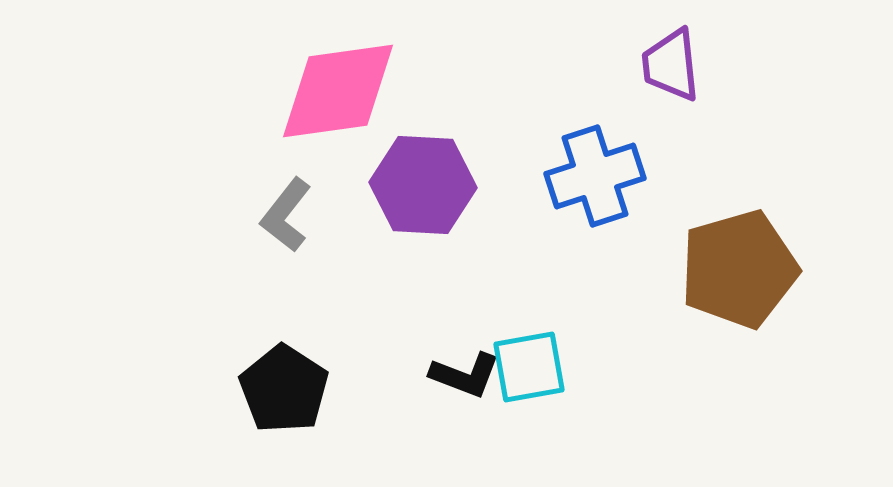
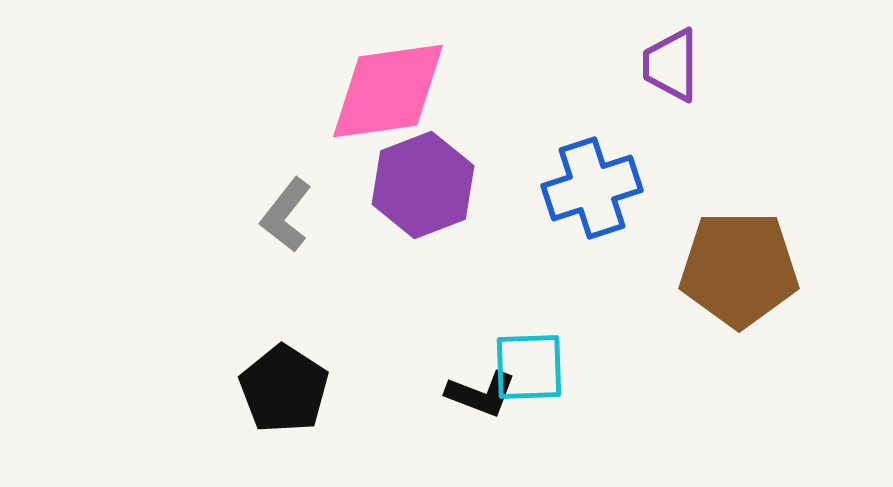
purple trapezoid: rotated 6 degrees clockwise
pink diamond: moved 50 px right
blue cross: moved 3 px left, 12 px down
purple hexagon: rotated 24 degrees counterclockwise
brown pentagon: rotated 16 degrees clockwise
cyan square: rotated 8 degrees clockwise
black L-shape: moved 16 px right, 19 px down
